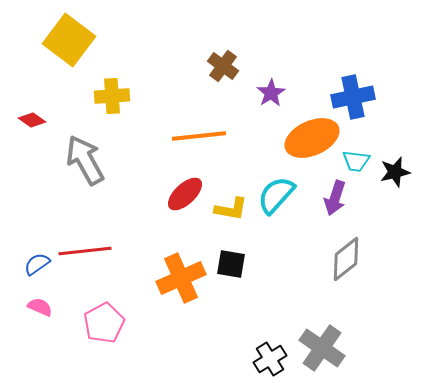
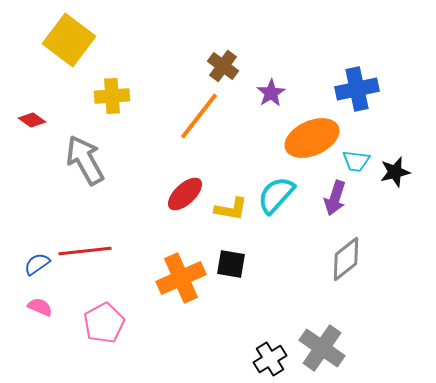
blue cross: moved 4 px right, 8 px up
orange line: moved 20 px up; rotated 46 degrees counterclockwise
